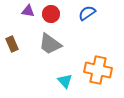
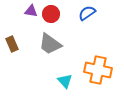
purple triangle: moved 3 px right
